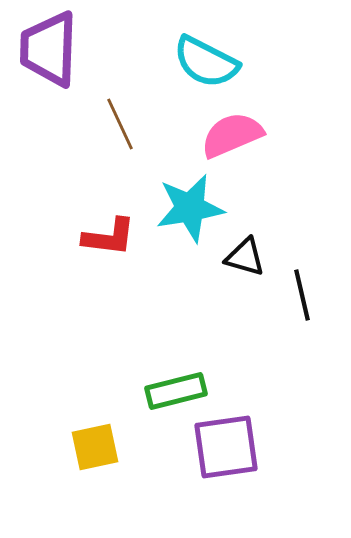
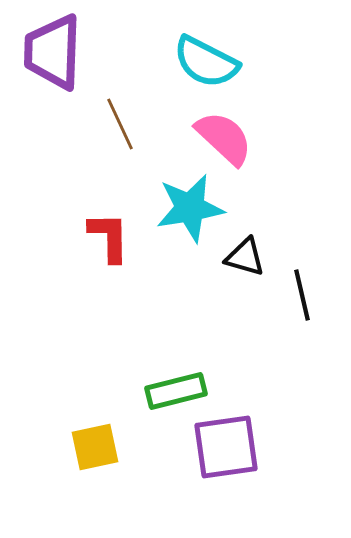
purple trapezoid: moved 4 px right, 3 px down
pink semicircle: moved 8 px left, 3 px down; rotated 66 degrees clockwise
red L-shape: rotated 98 degrees counterclockwise
